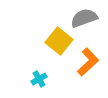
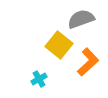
gray semicircle: moved 3 px left, 1 px down
yellow square: moved 4 px down
